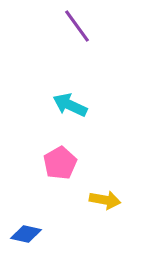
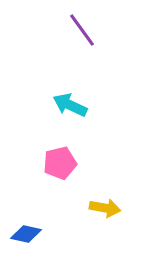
purple line: moved 5 px right, 4 px down
pink pentagon: rotated 16 degrees clockwise
yellow arrow: moved 8 px down
